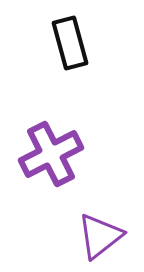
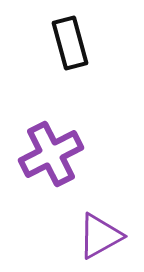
purple triangle: rotated 9 degrees clockwise
